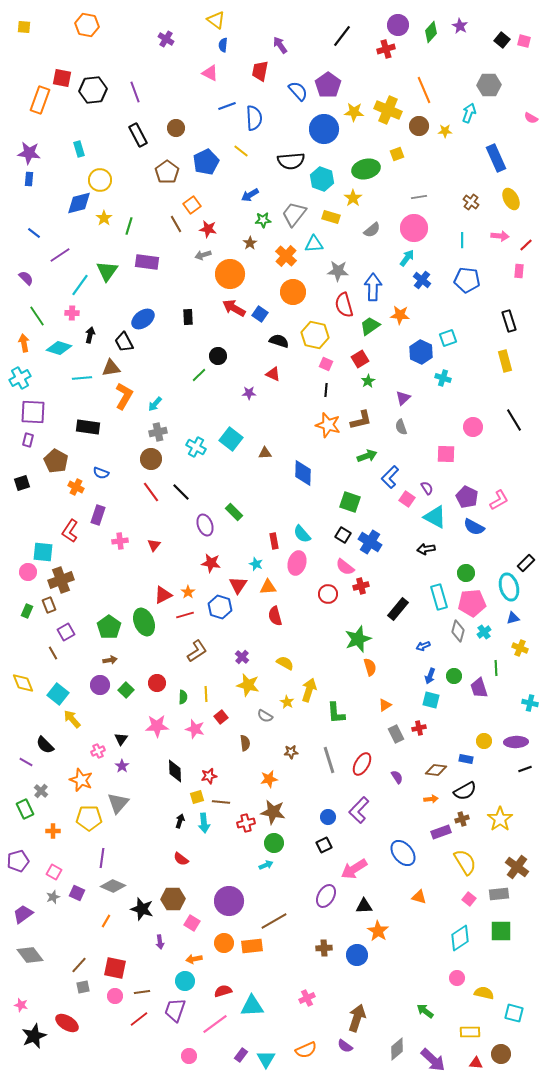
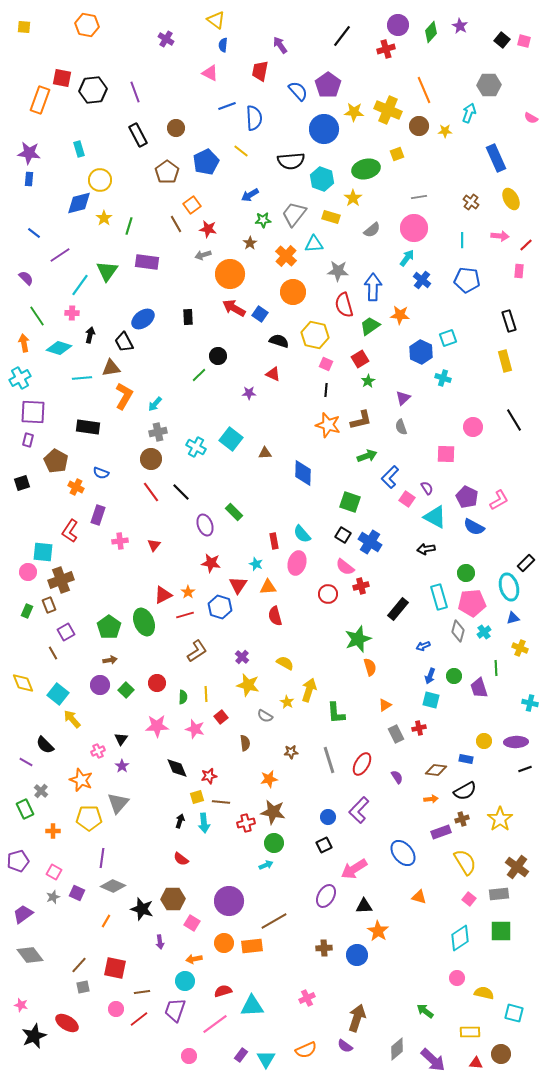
black diamond at (175, 771): moved 2 px right, 3 px up; rotated 20 degrees counterclockwise
pink circle at (115, 996): moved 1 px right, 13 px down
